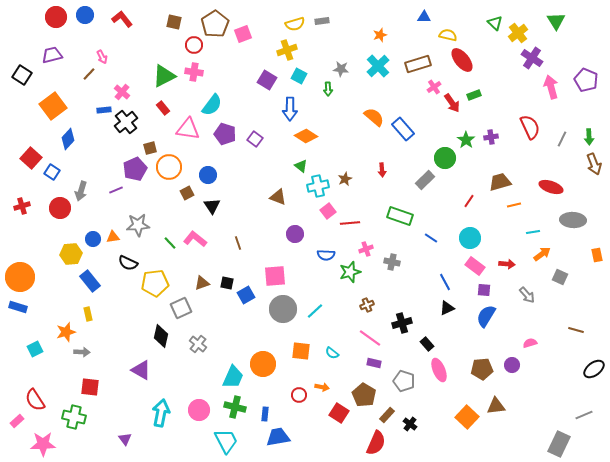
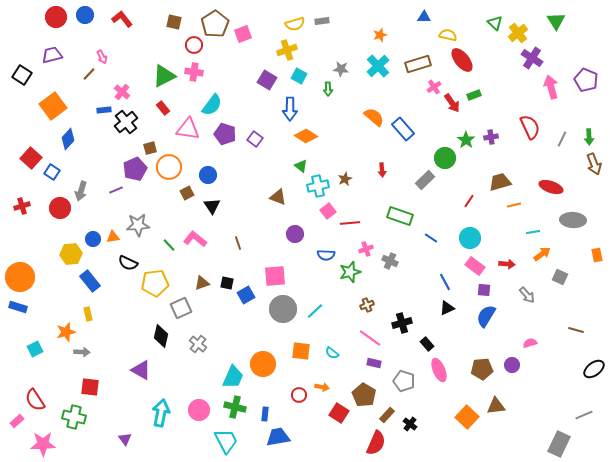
green line at (170, 243): moved 1 px left, 2 px down
gray cross at (392, 262): moved 2 px left, 1 px up; rotated 14 degrees clockwise
